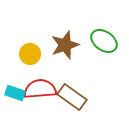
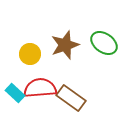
green ellipse: moved 2 px down
red semicircle: moved 1 px up
cyan rectangle: rotated 24 degrees clockwise
brown rectangle: moved 1 px left, 1 px down
